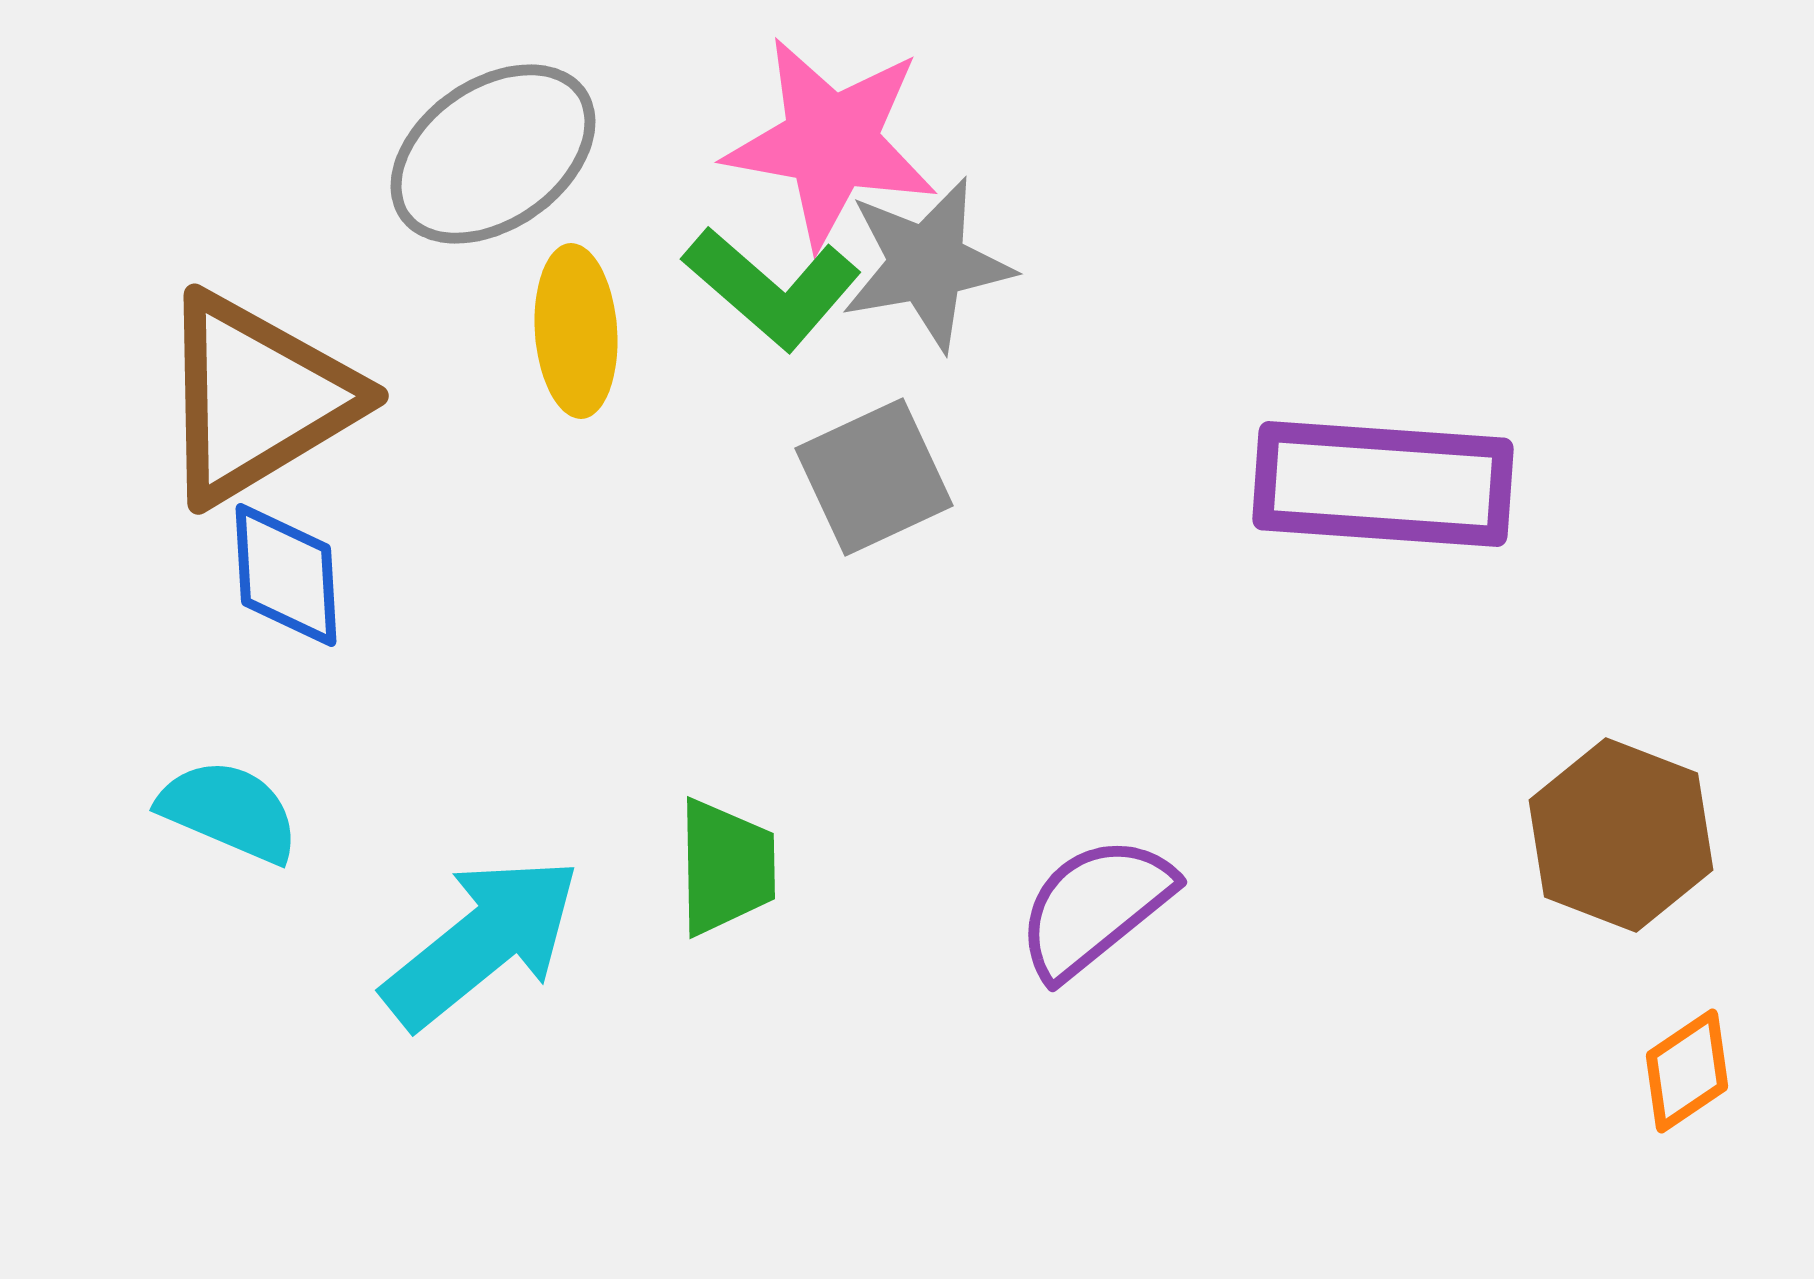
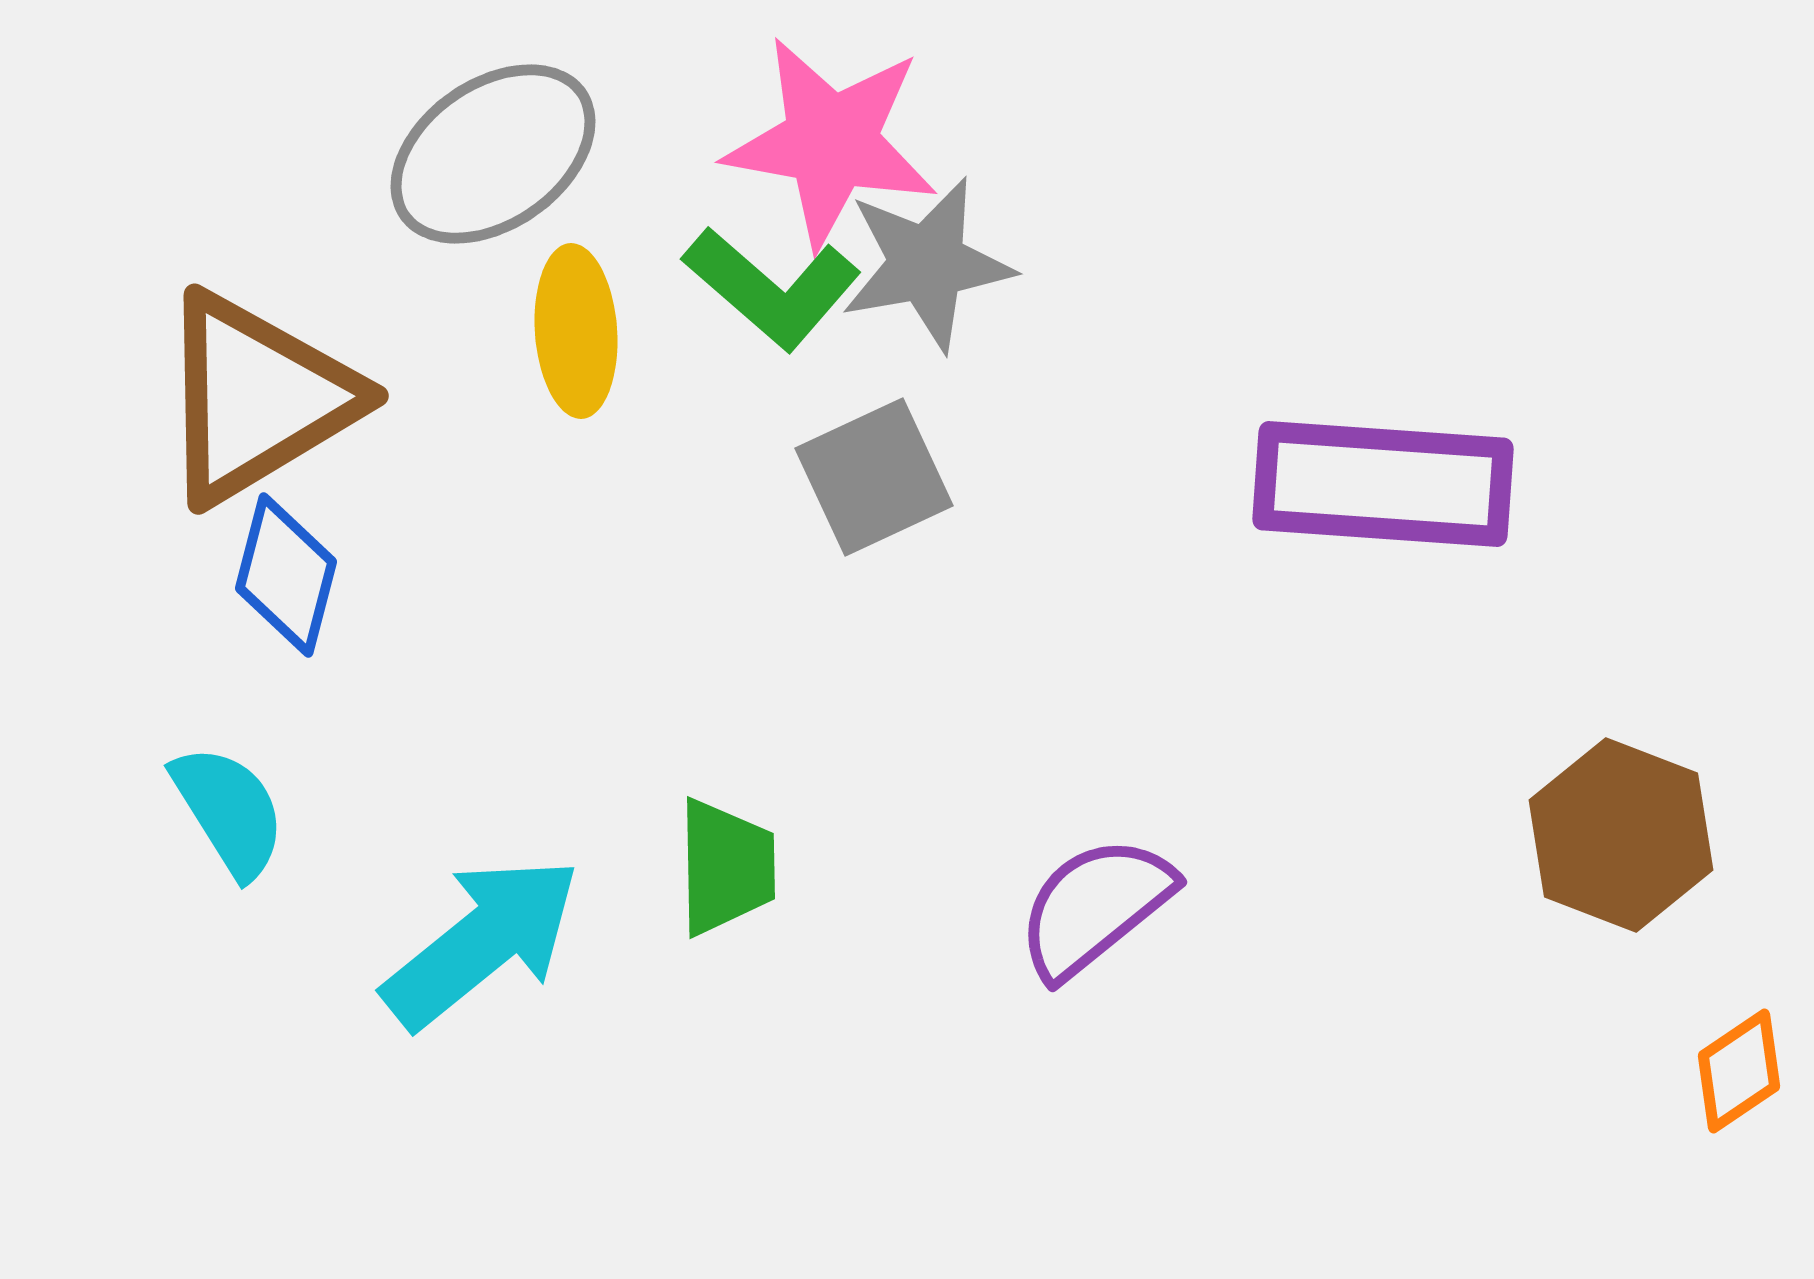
blue diamond: rotated 18 degrees clockwise
cyan semicircle: rotated 35 degrees clockwise
orange diamond: moved 52 px right
